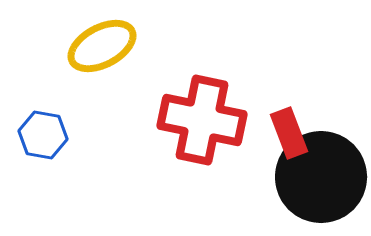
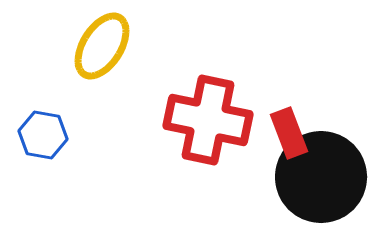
yellow ellipse: rotated 30 degrees counterclockwise
red cross: moved 6 px right
